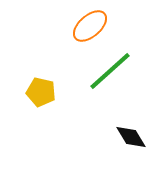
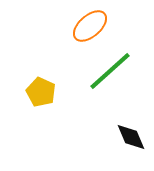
yellow pentagon: rotated 12 degrees clockwise
black diamond: rotated 8 degrees clockwise
